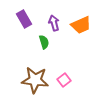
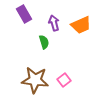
purple rectangle: moved 5 px up
